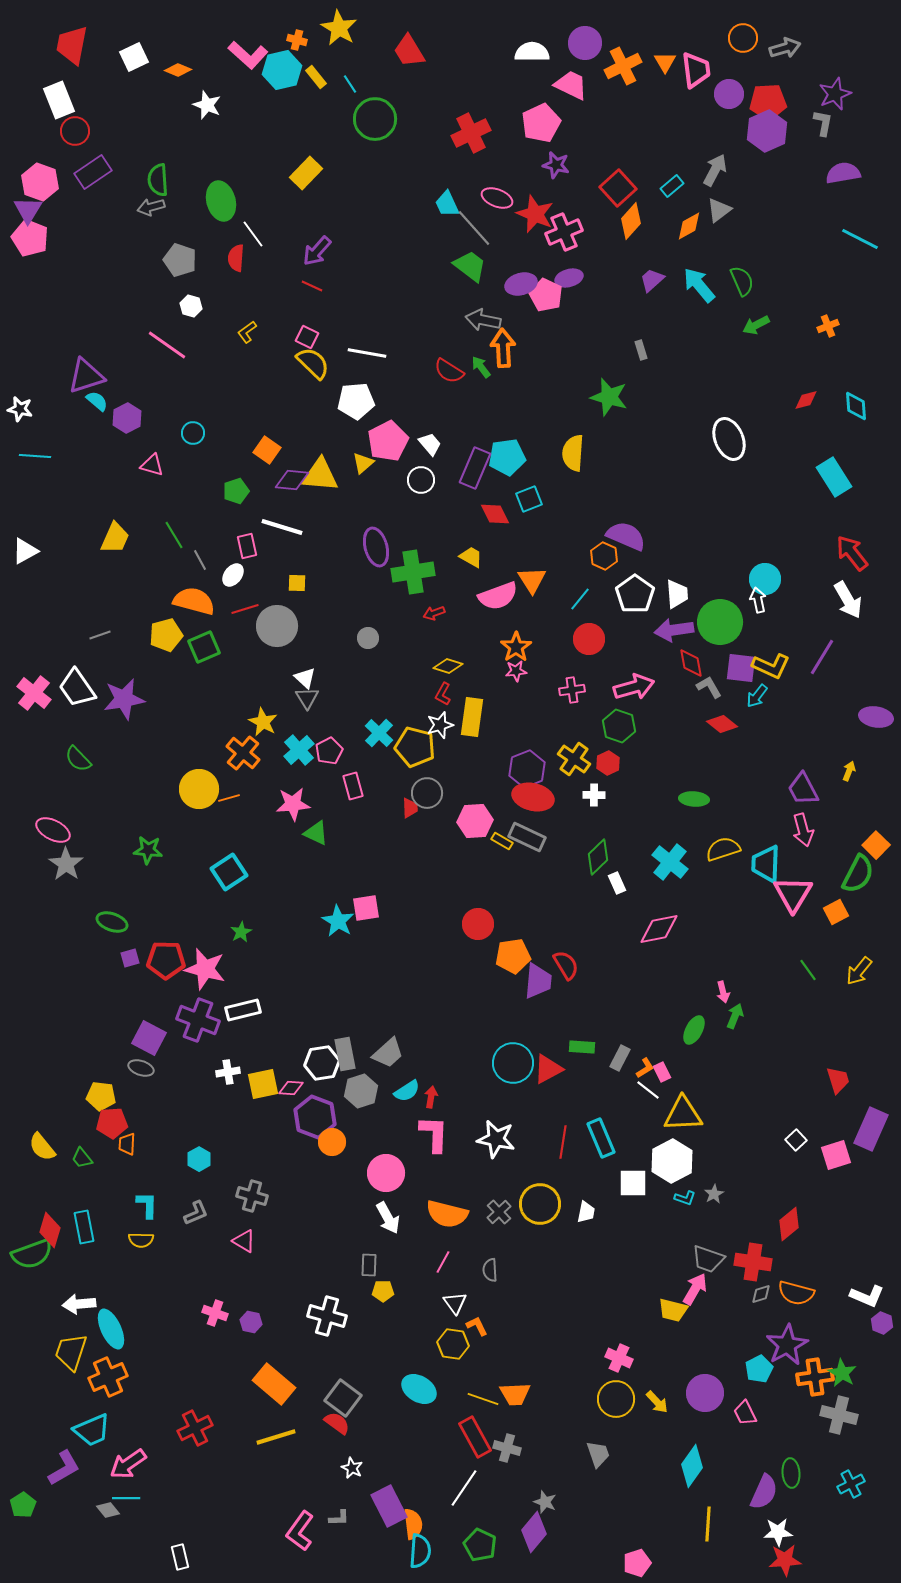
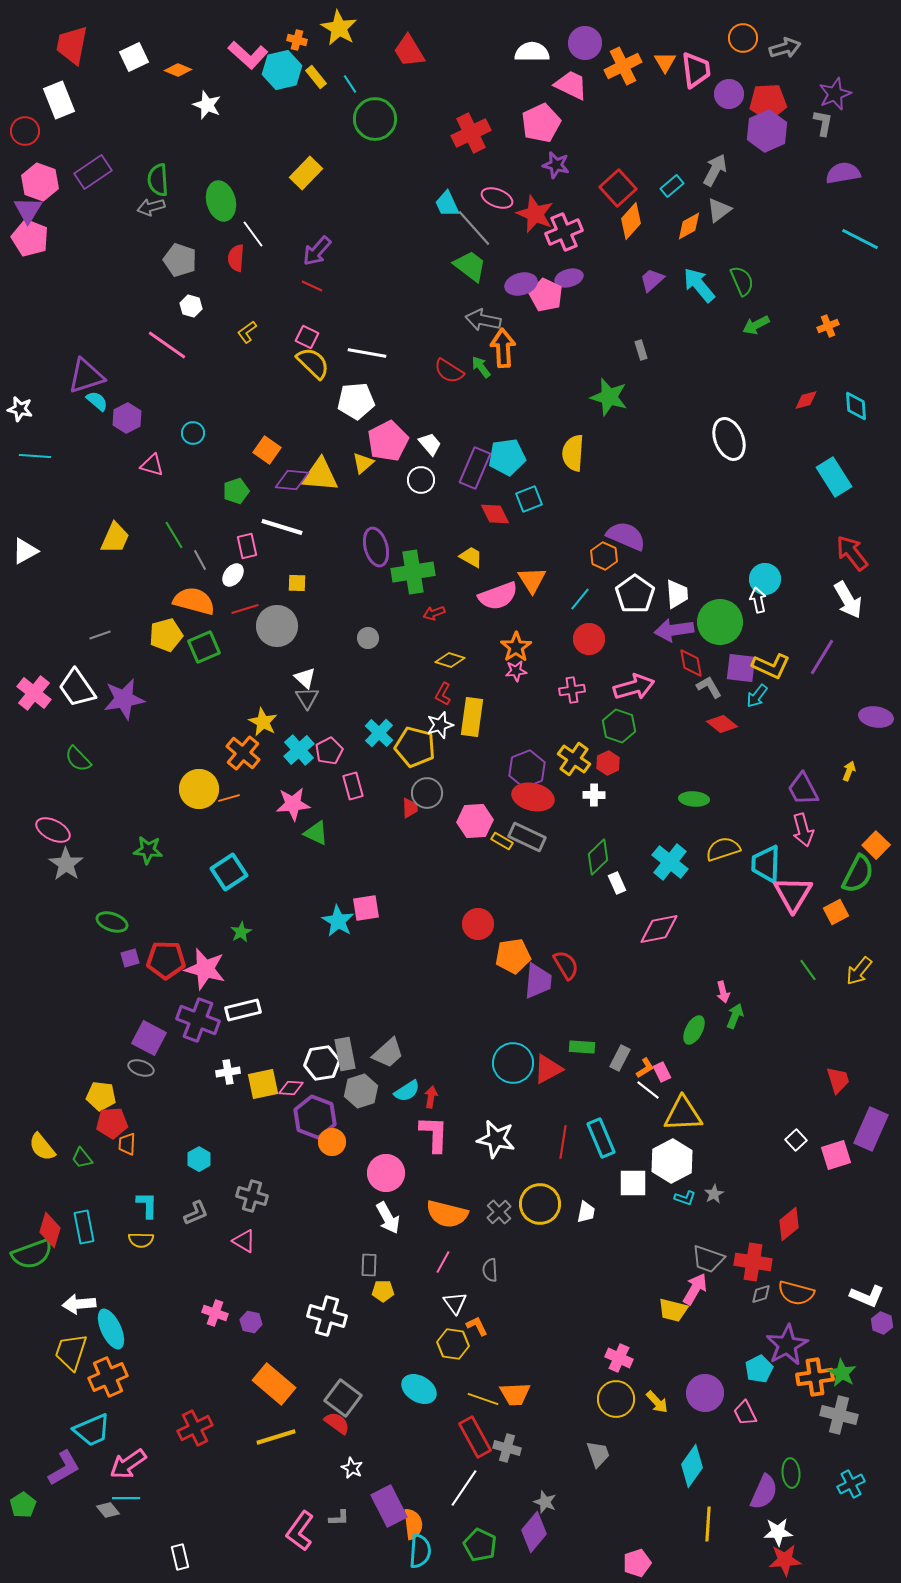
red circle at (75, 131): moved 50 px left
yellow diamond at (448, 666): moved 2 px right, 6 px up
